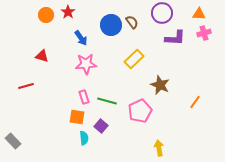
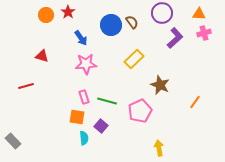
purple L-shape: rotated 45 degrees counterclockwise
